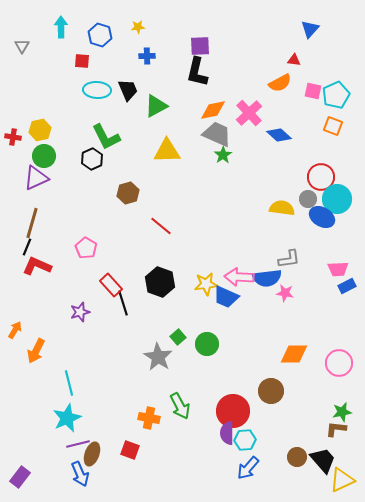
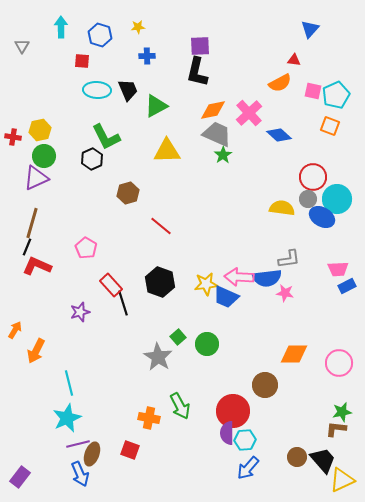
orange square at (333, 126): moved 3 px left
red circle at (321, 177): moved 8 px left
brown circle at (271, 391): moved 6 px left, 6 px up
